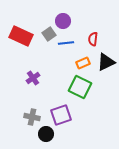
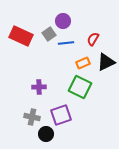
red semicircle: rotated 24 degrees clockwise
purple cross: moved 6 px right, 9 px down; rotated 32 degrees clockwise
